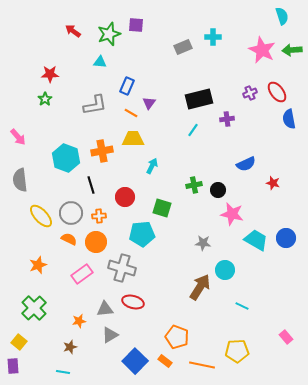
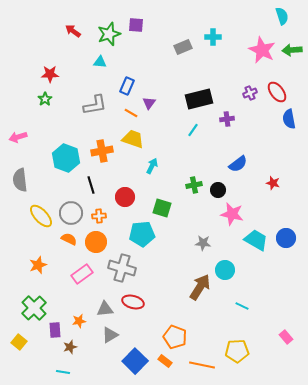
pink arrow at (18, 137): rotated 114 degrees clockwise
yellow trapezoid at (133, 139): rotated 20 degrees clockwise
blue semicircle at (246, 164): moved 8 px left; rotated 12 degrees counterclockwise
orange pentagon at (177, 337): moved 2 px left
purple rectangle at (13, 366): moved 42 px right, 36 px up
